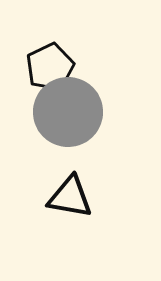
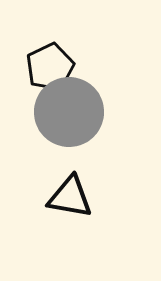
gray circle: moved 1 px right
